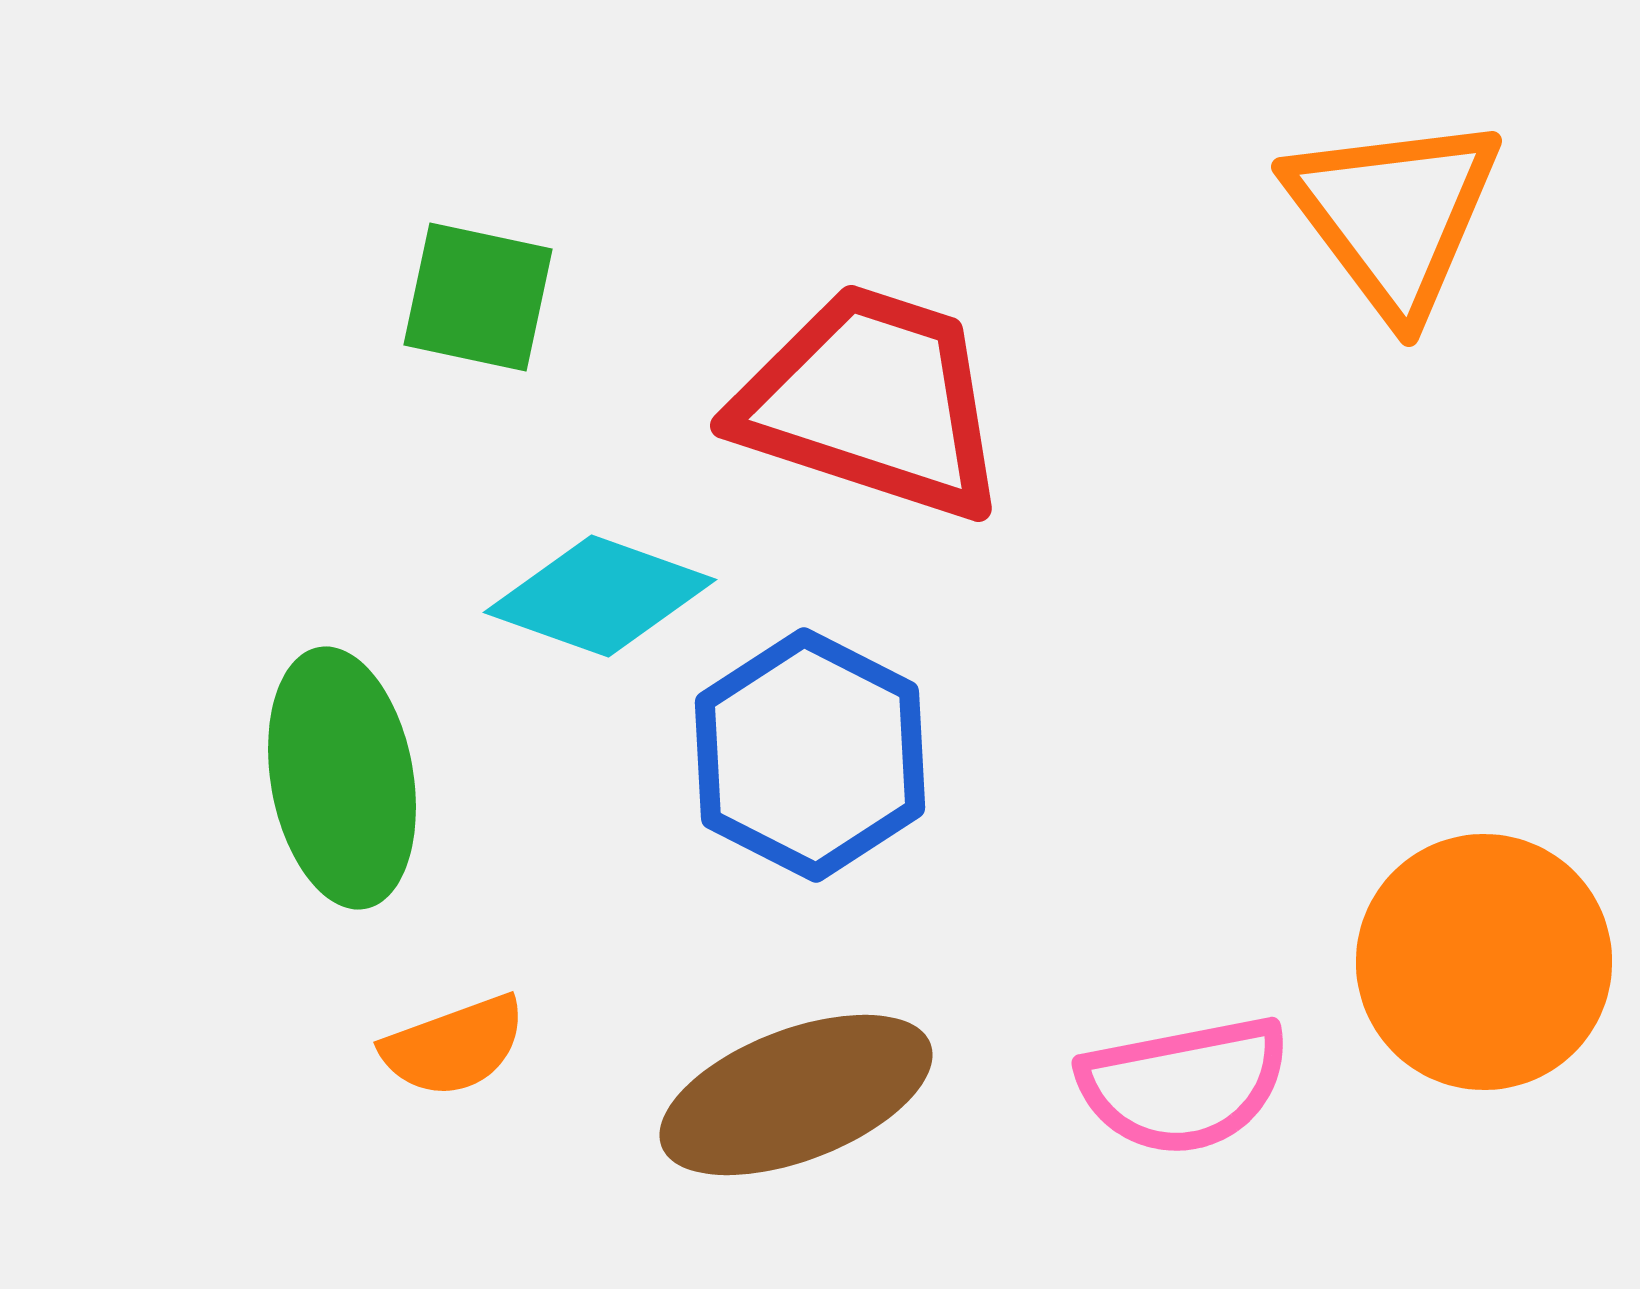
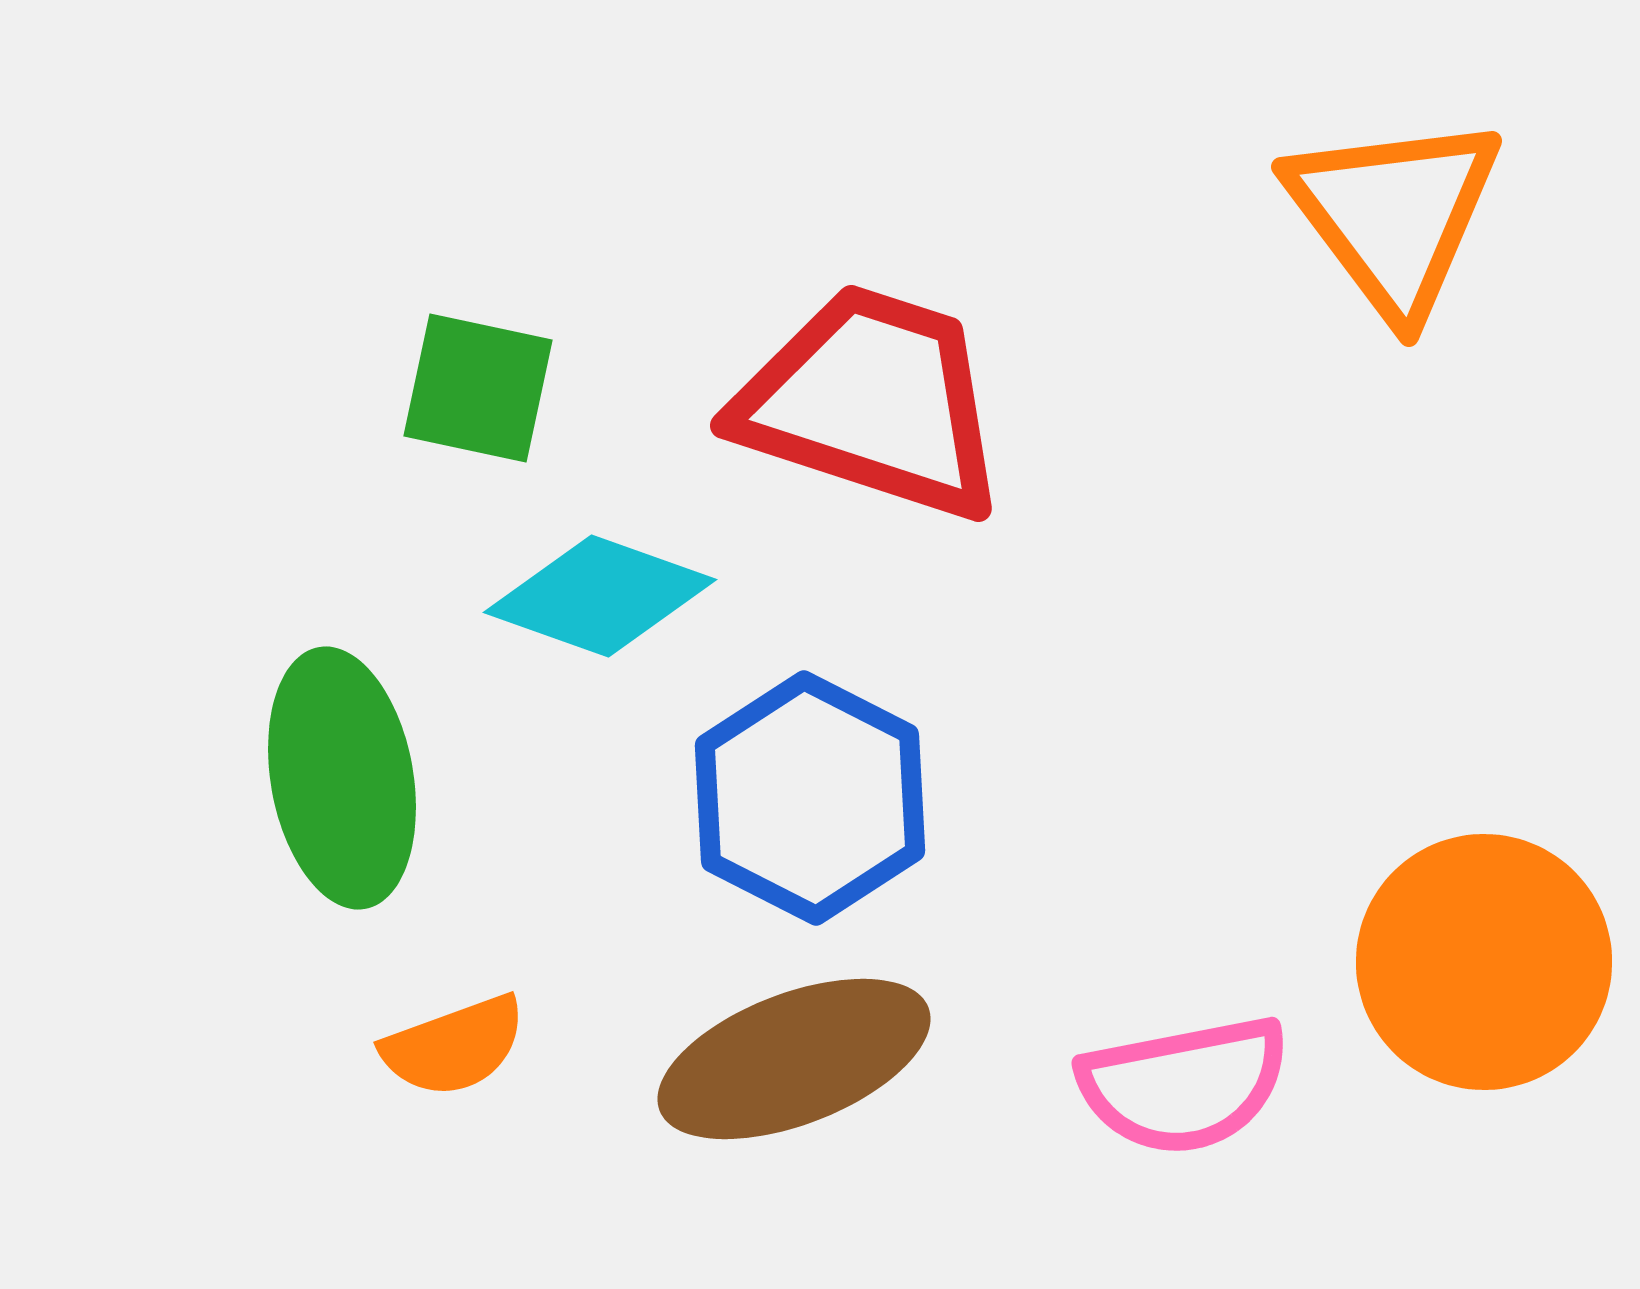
green square: moved 91 px down
blue hexagon: moved 43 px down
brown ellipse: moved 2 px left, 36 px up
